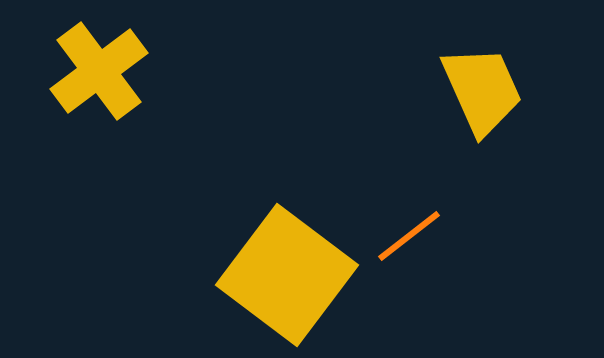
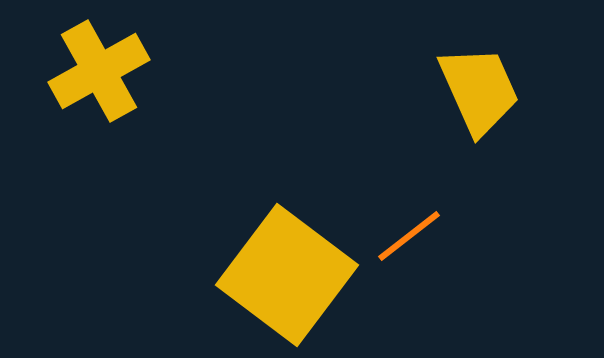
yellow cross: rotated 8 degrees clockwise
yellow trapezoid: moved 3 px left
